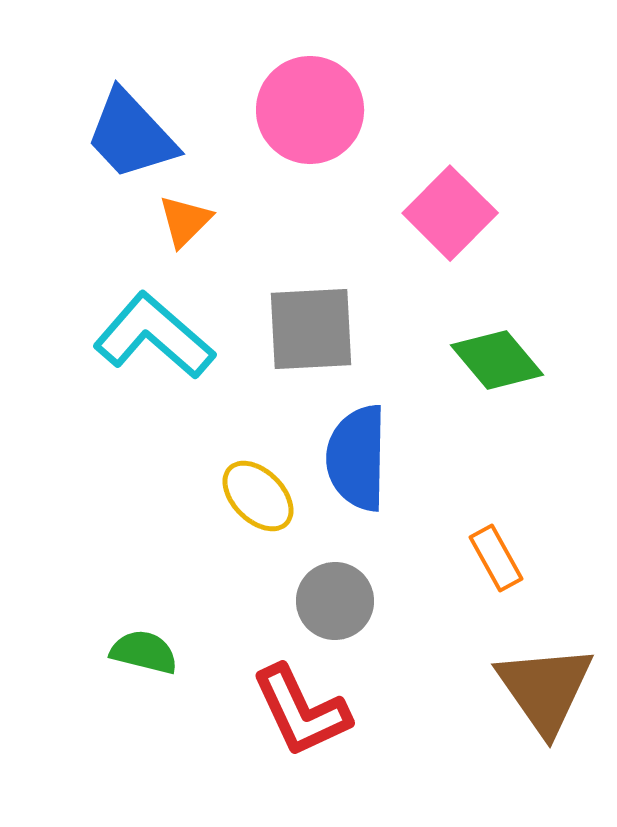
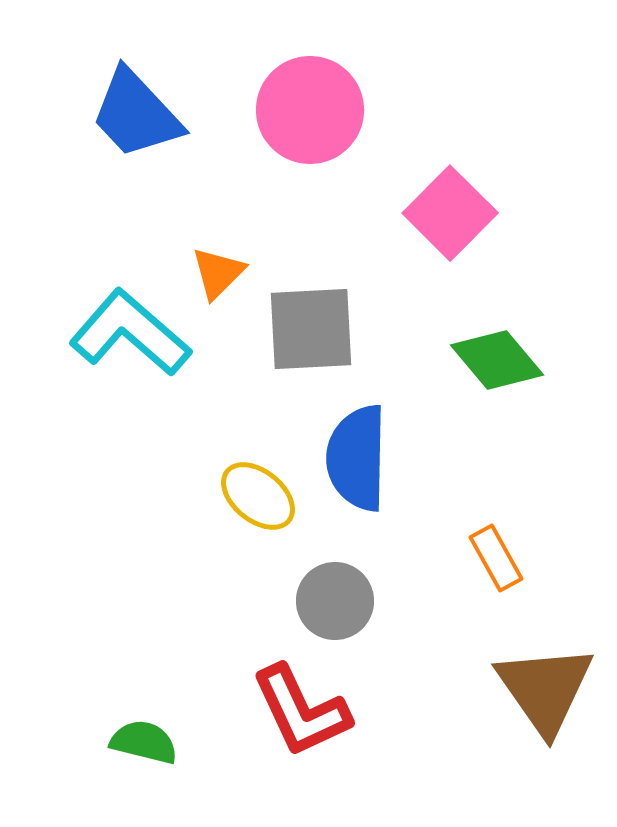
blue trapezoid: moved 5 px right, 21 px up
orange triangle: moved 33 px right, 52 px down
cyan L-shape: moved 24 px left, 3 px up
yellow ellipse: rotated 6 degrees counterclockwise
green semicircle: moved 90 px down
